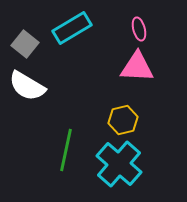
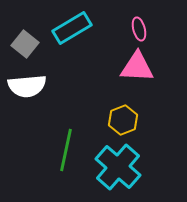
white semicircle: rotated 36 degrees counterclockwise
yellow hexagon: rotated 8 degrees counterclockwise
cyan cross: moved 1 px left, 3 px down
